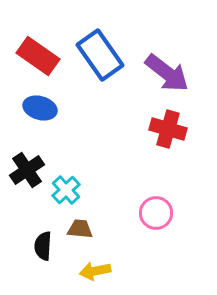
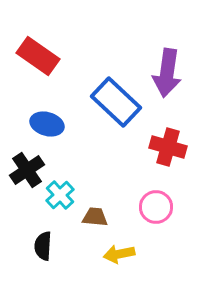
blue rectangle: moved 16 px right, 47 px down; rotated 12 degrees counterclockwise
purple arrow: rotated 60 degrees clockwise
blue ellipse: moved 7 px right, 16 px down
red cross: moved 18 px down
cyan cross: moved 6 px left, 5 px down
pink circle: moved 6 px up
brown trapezoid: moved 15 px right, 12 px up
yellow arrow: moved 24 px right, 17 px up
